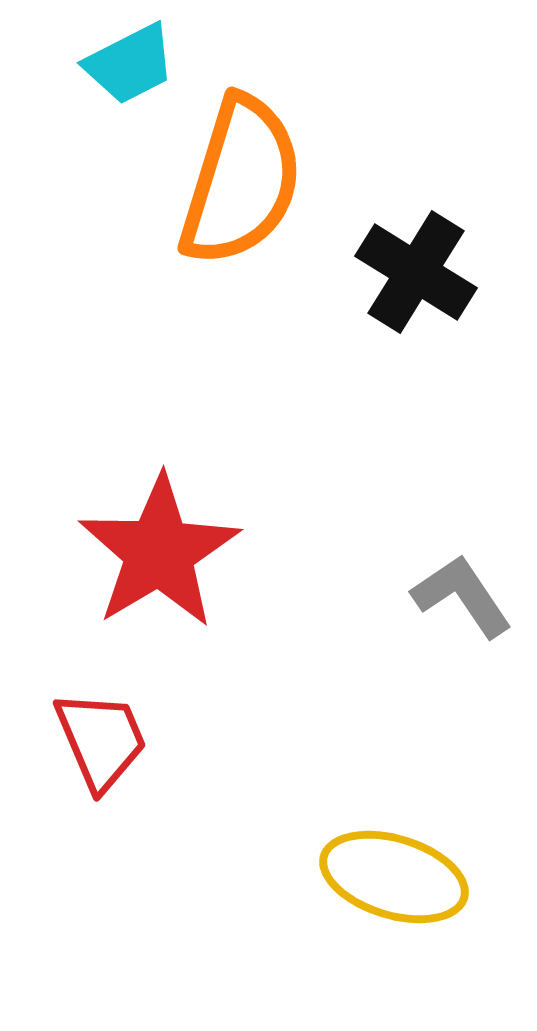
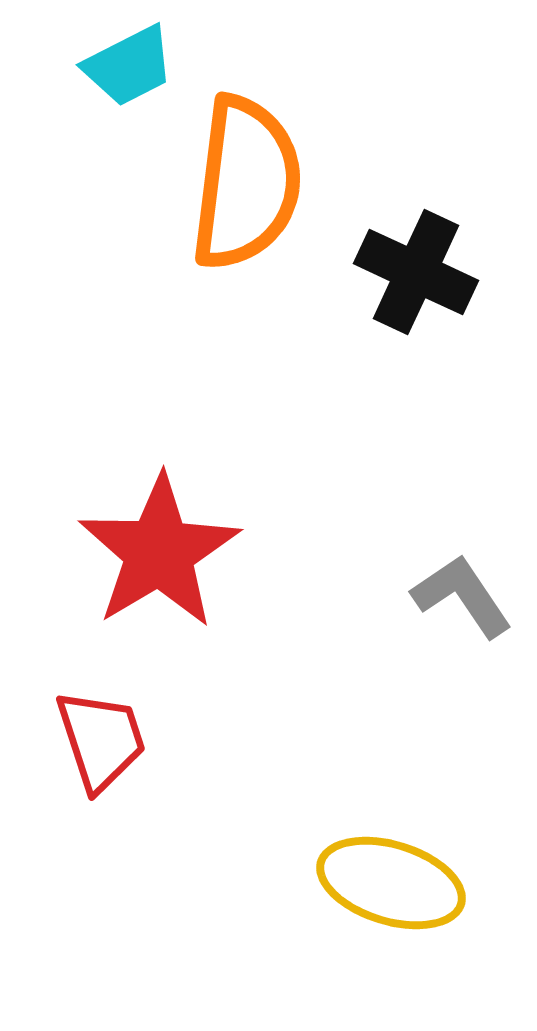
cyan trapezoid: moved 1 px left, 2 px down
orange semicircle: moved 5 px right, 2 px down; rotated 10 degrees counterclockwise
black cross: rotated 7 degrees counterclockwise
red trapezoid: rotated 5 degrees clockwise
yellow ellipse: moved 3 px left, 6 px down
